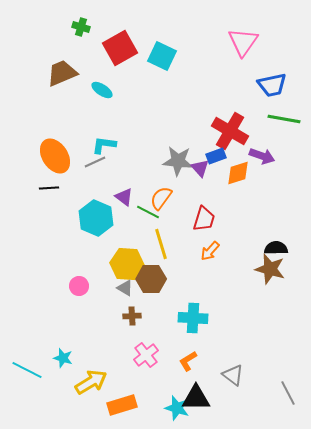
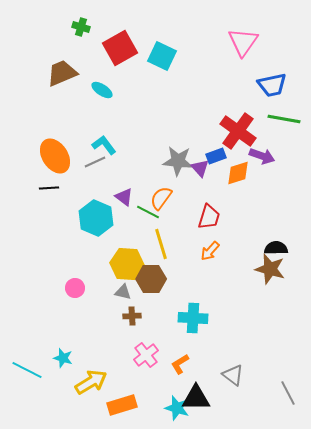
red cross at (230, 131): moved 8 px right; rotated 6 degrees clockwise
cyan L-shape at (104, 145): rotated 45 degrees clockwise
red trapezoid at (204, 219): moved 5 px right, 2 px up
pink circle at (79, 286): moved 4 px left, 2 px down
gray triangle at (125, 288): moved 2 px left, 4 px down; rotated 18 degrees counterclockwise
orange L-shape at (188, 361): moved 8 px left, 3 px down
